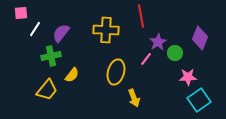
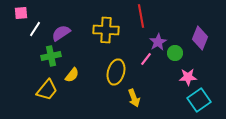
purple semicircle: rotated 18 degrees clockwise
